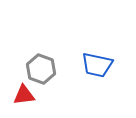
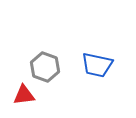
gray hexagon: moved 4 px right, 2 px up
